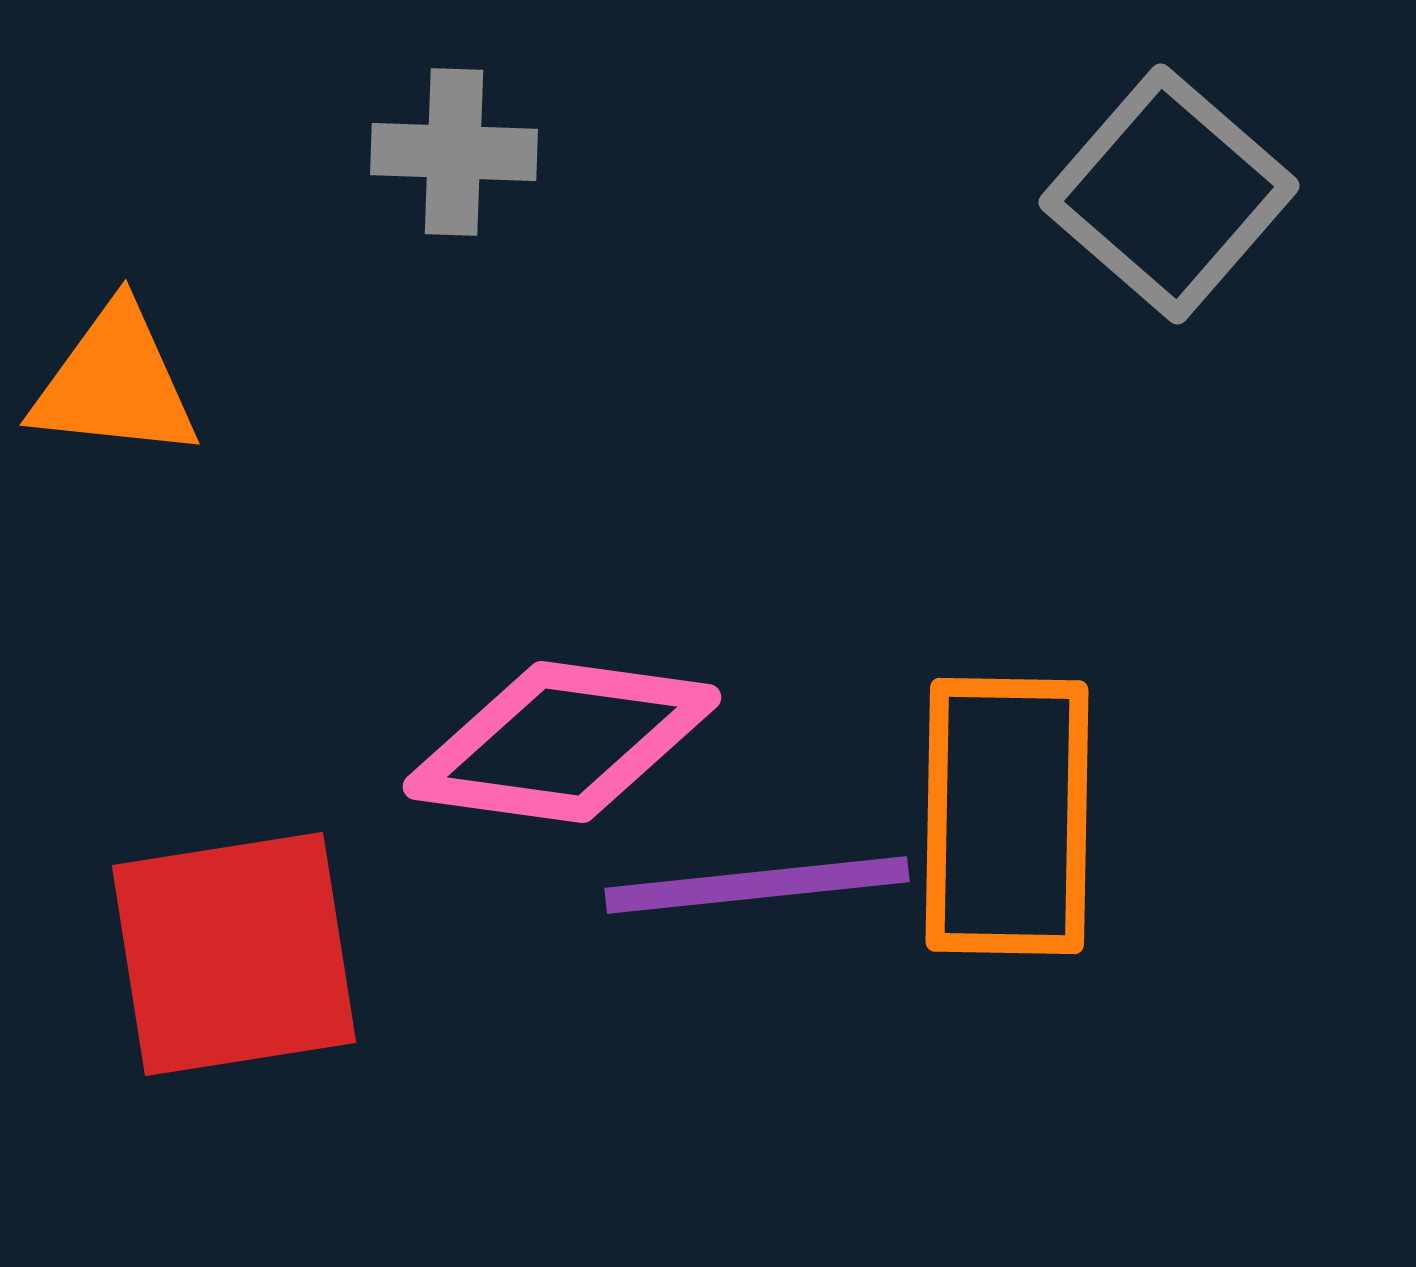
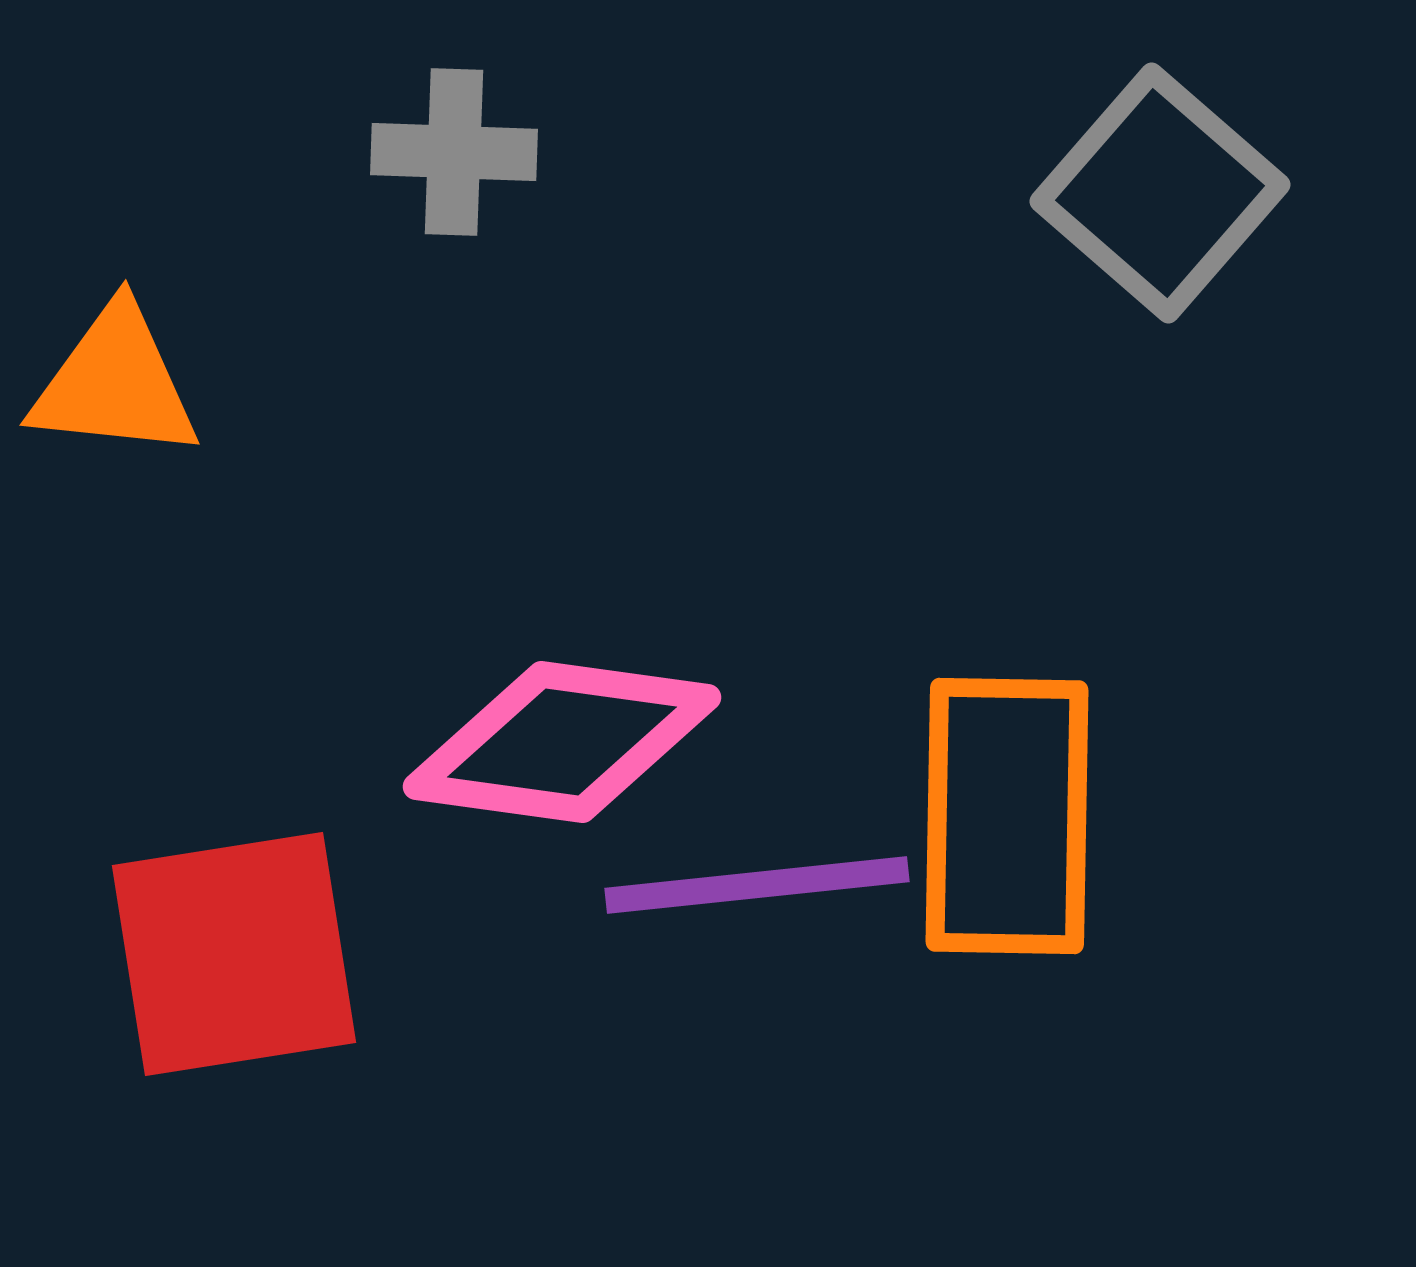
gray square: moved 9 px left, 1 px up
